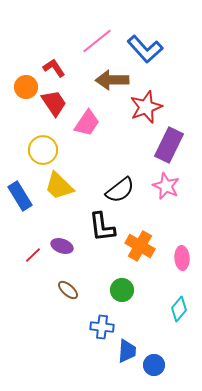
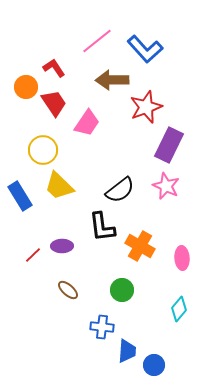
purple ellipse: rotated 20 degrees counterclockwise
